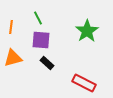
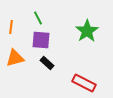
orange triangle: moved 2 px right
